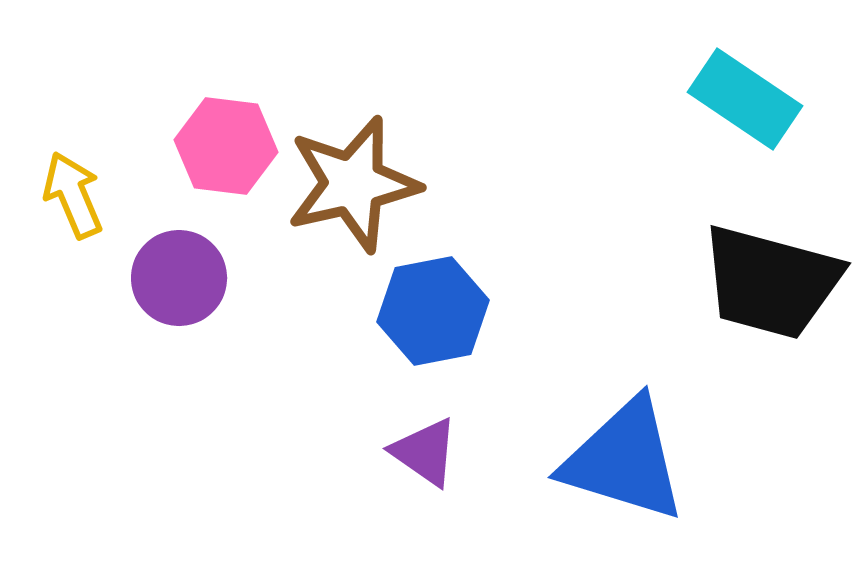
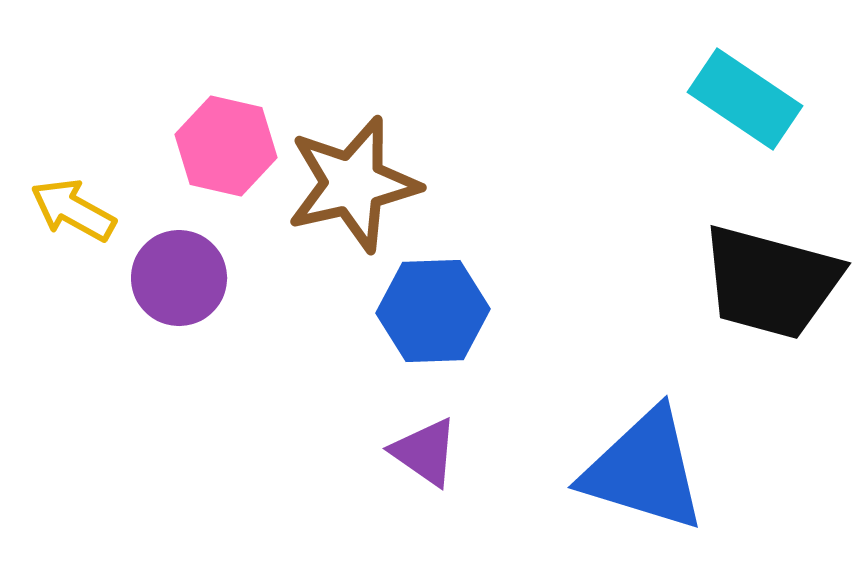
pink hexagon: rotated 6 degrees clockwise
yellow arrow: moved 15 px down; rotated 38 degrees counterclockwise
blue hexagon: rotated 9 degrees clockwise
blue triangle: moved 20 px right, 10 px down
